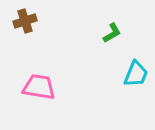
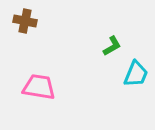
brown cross: rotated 30 degrees clockwise
green L-shape: moved 13 px down
